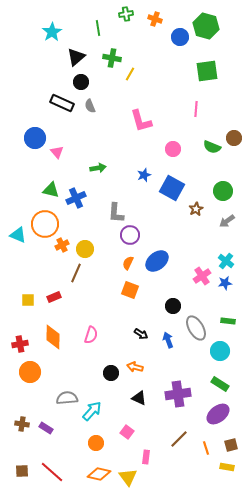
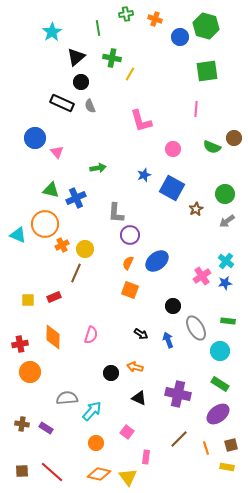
green circle at (223, 191): moved 2 px right, 3 px down
purple cross at (178, 394): rotated 20 degrees clockwise
